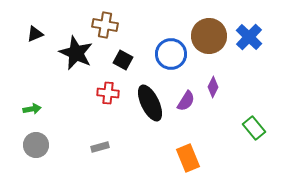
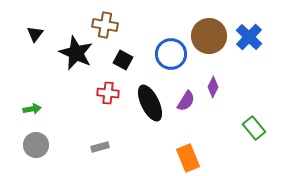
black triangle: rotated 30 degrees counterclockwise
